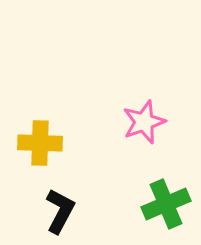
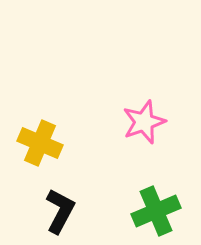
yellow cross: rotated 21 degrees clockwise
green cross: moved 10 px left, 7 px down
